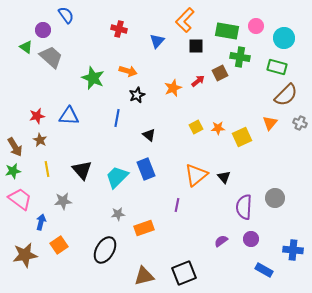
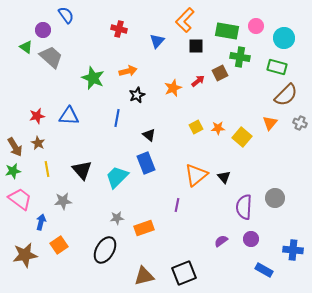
orange arrow at (128, 71): rotated 30 degrees counterclockwise
yellow square at (242, 137): rotated 24 degrees counterclockwise
brown star at (40, 140): moved 2 px left, 3 px down
blue rectangle at (146, 169): moved 6 px up
gray star at (118, 214): moved 1 px left, 4 px down
